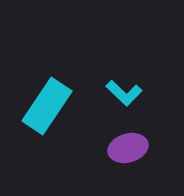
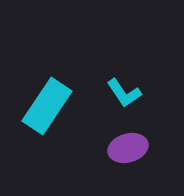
cyan L-shape: rotated 12 degrees clockwise
